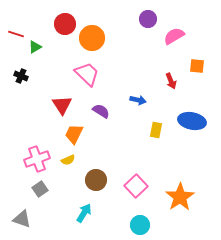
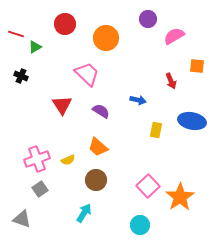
orange circle: moved 14 px right
orange trapezoid: moved 24 px right, 13 px down; rotated 75 degrees counterclockwise
pink square: moved 12 px right
